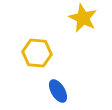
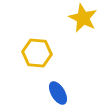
blue ellipse: moved 2 px down
